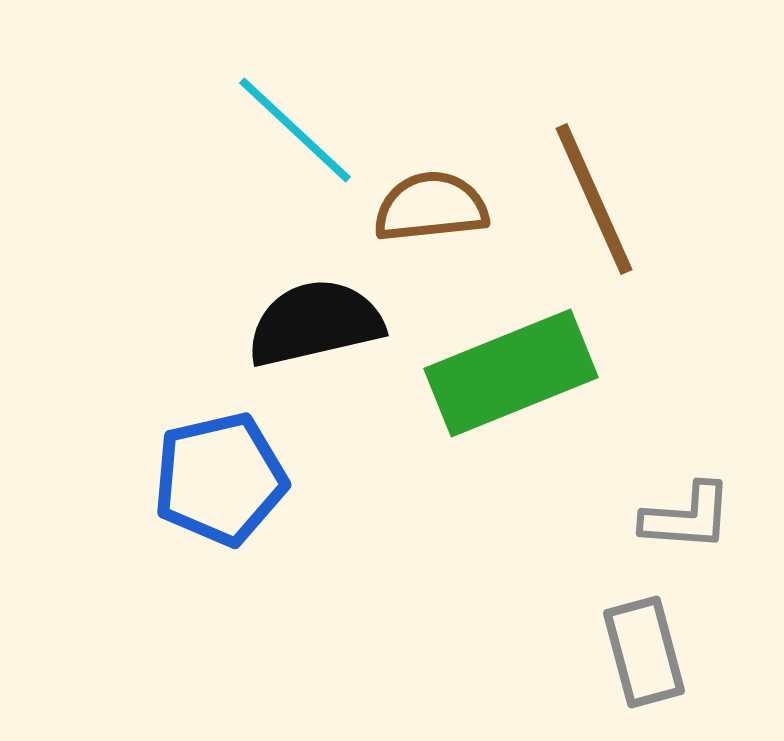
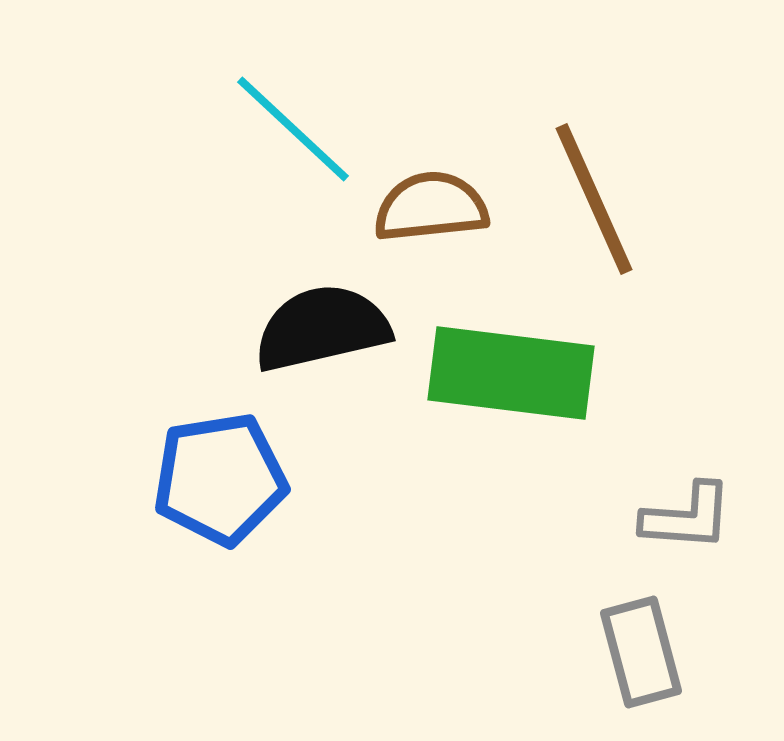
cyan line: moved 2 px left, 1 px up
black semicircle: moved 7 px right, 5 px down
green rectangle: rotated 29 degrees clockwise
blue pentagon: rotated 4 degrees clockwise
gray rectangle: moved 3 px left
